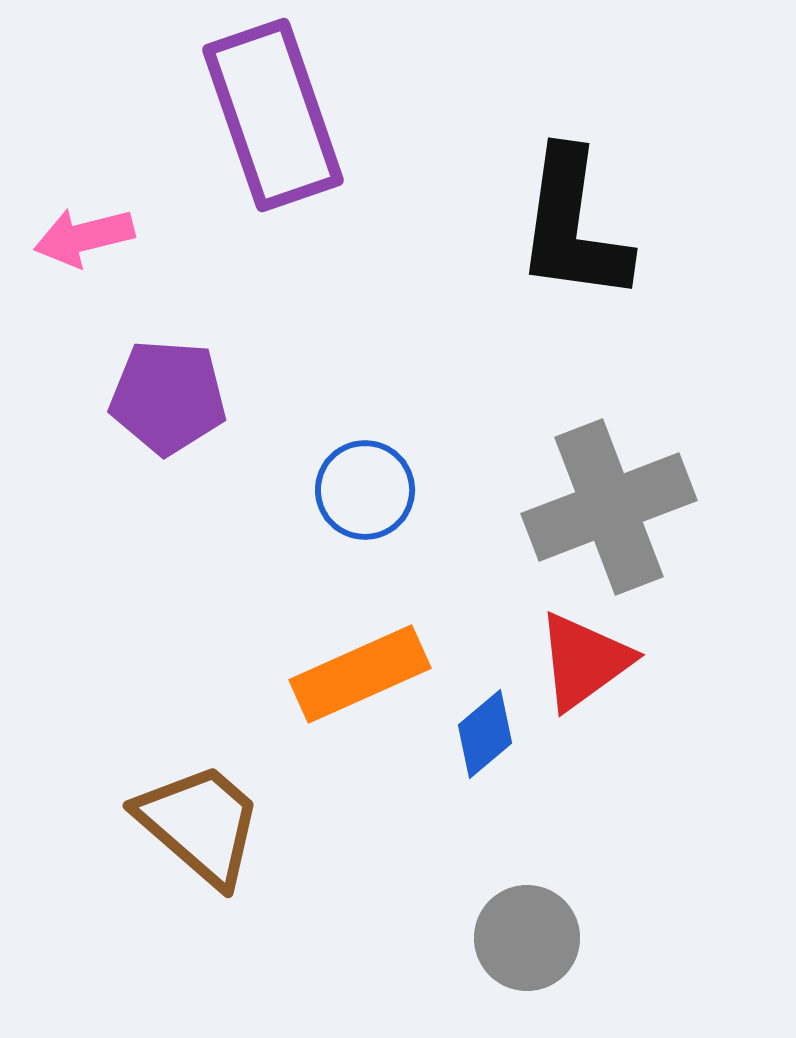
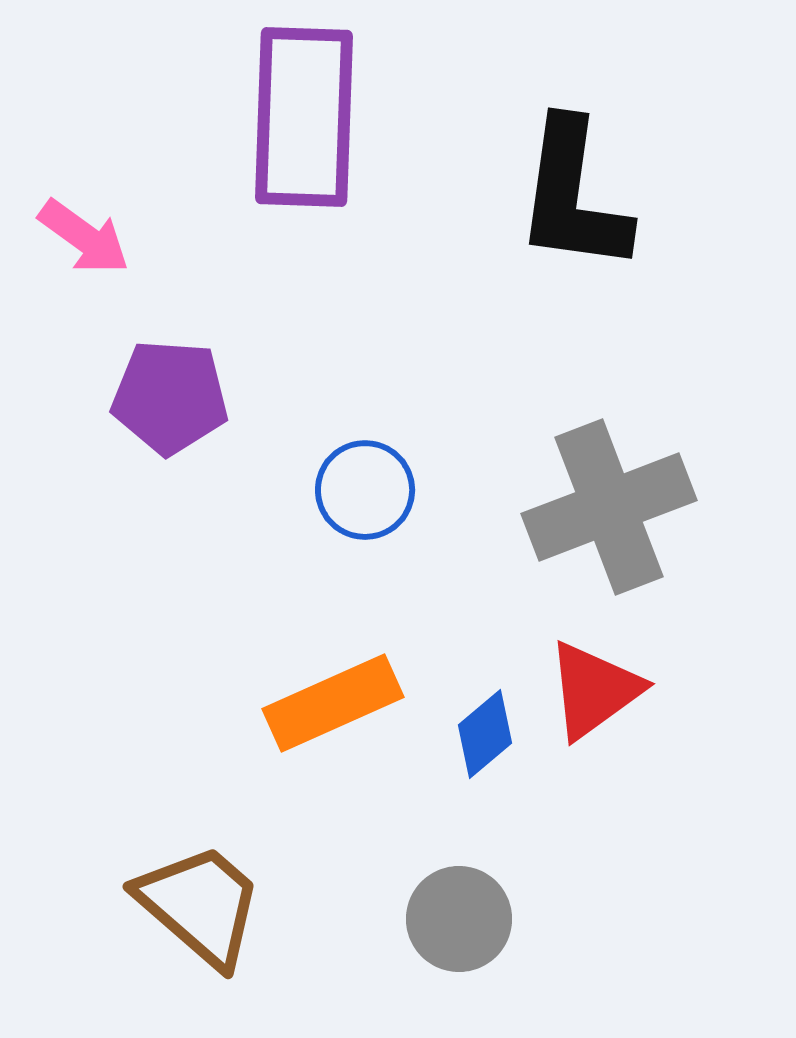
purple rectangle: moved 31 px right, 2 px down; rotated 21 degrees clockwise
black L-shape: moved 30 px up
pink arrow: rotated 130 degrees counterclockwise
purple pentagon: moved 2 px right
red triangle: moved 10 px right, 29 px down
orange rectangle: moved 27 px left, 29 px down
brown trapezoid: moved 81 px down
gray circle: moved 68 px left, 19 px up
